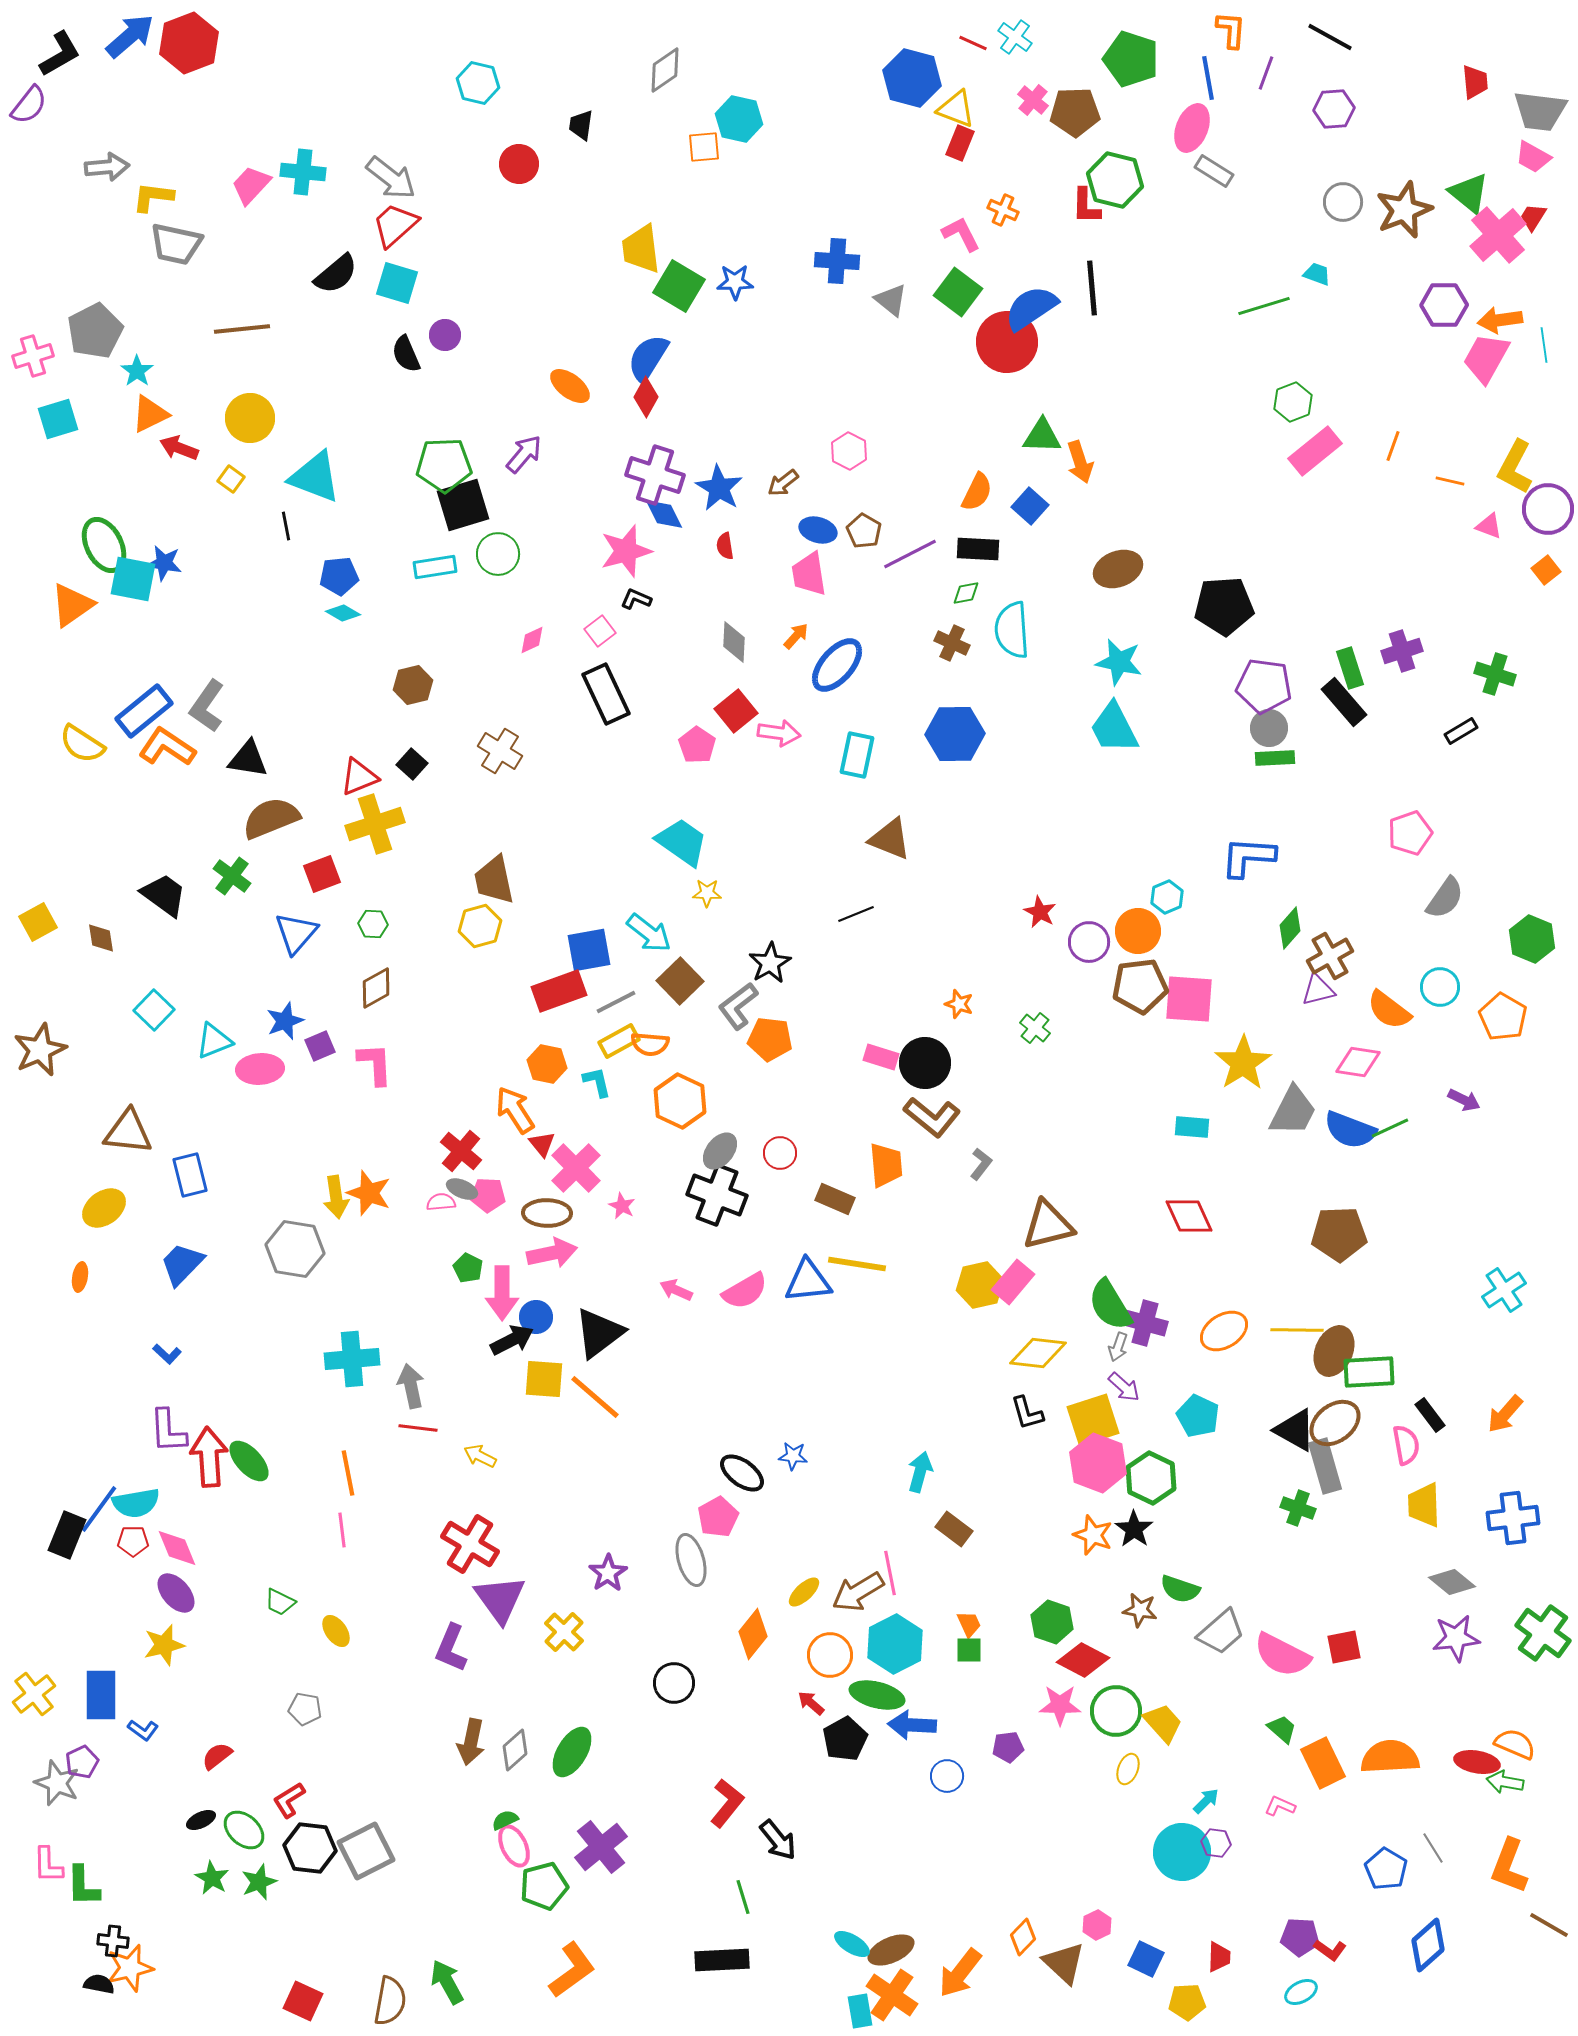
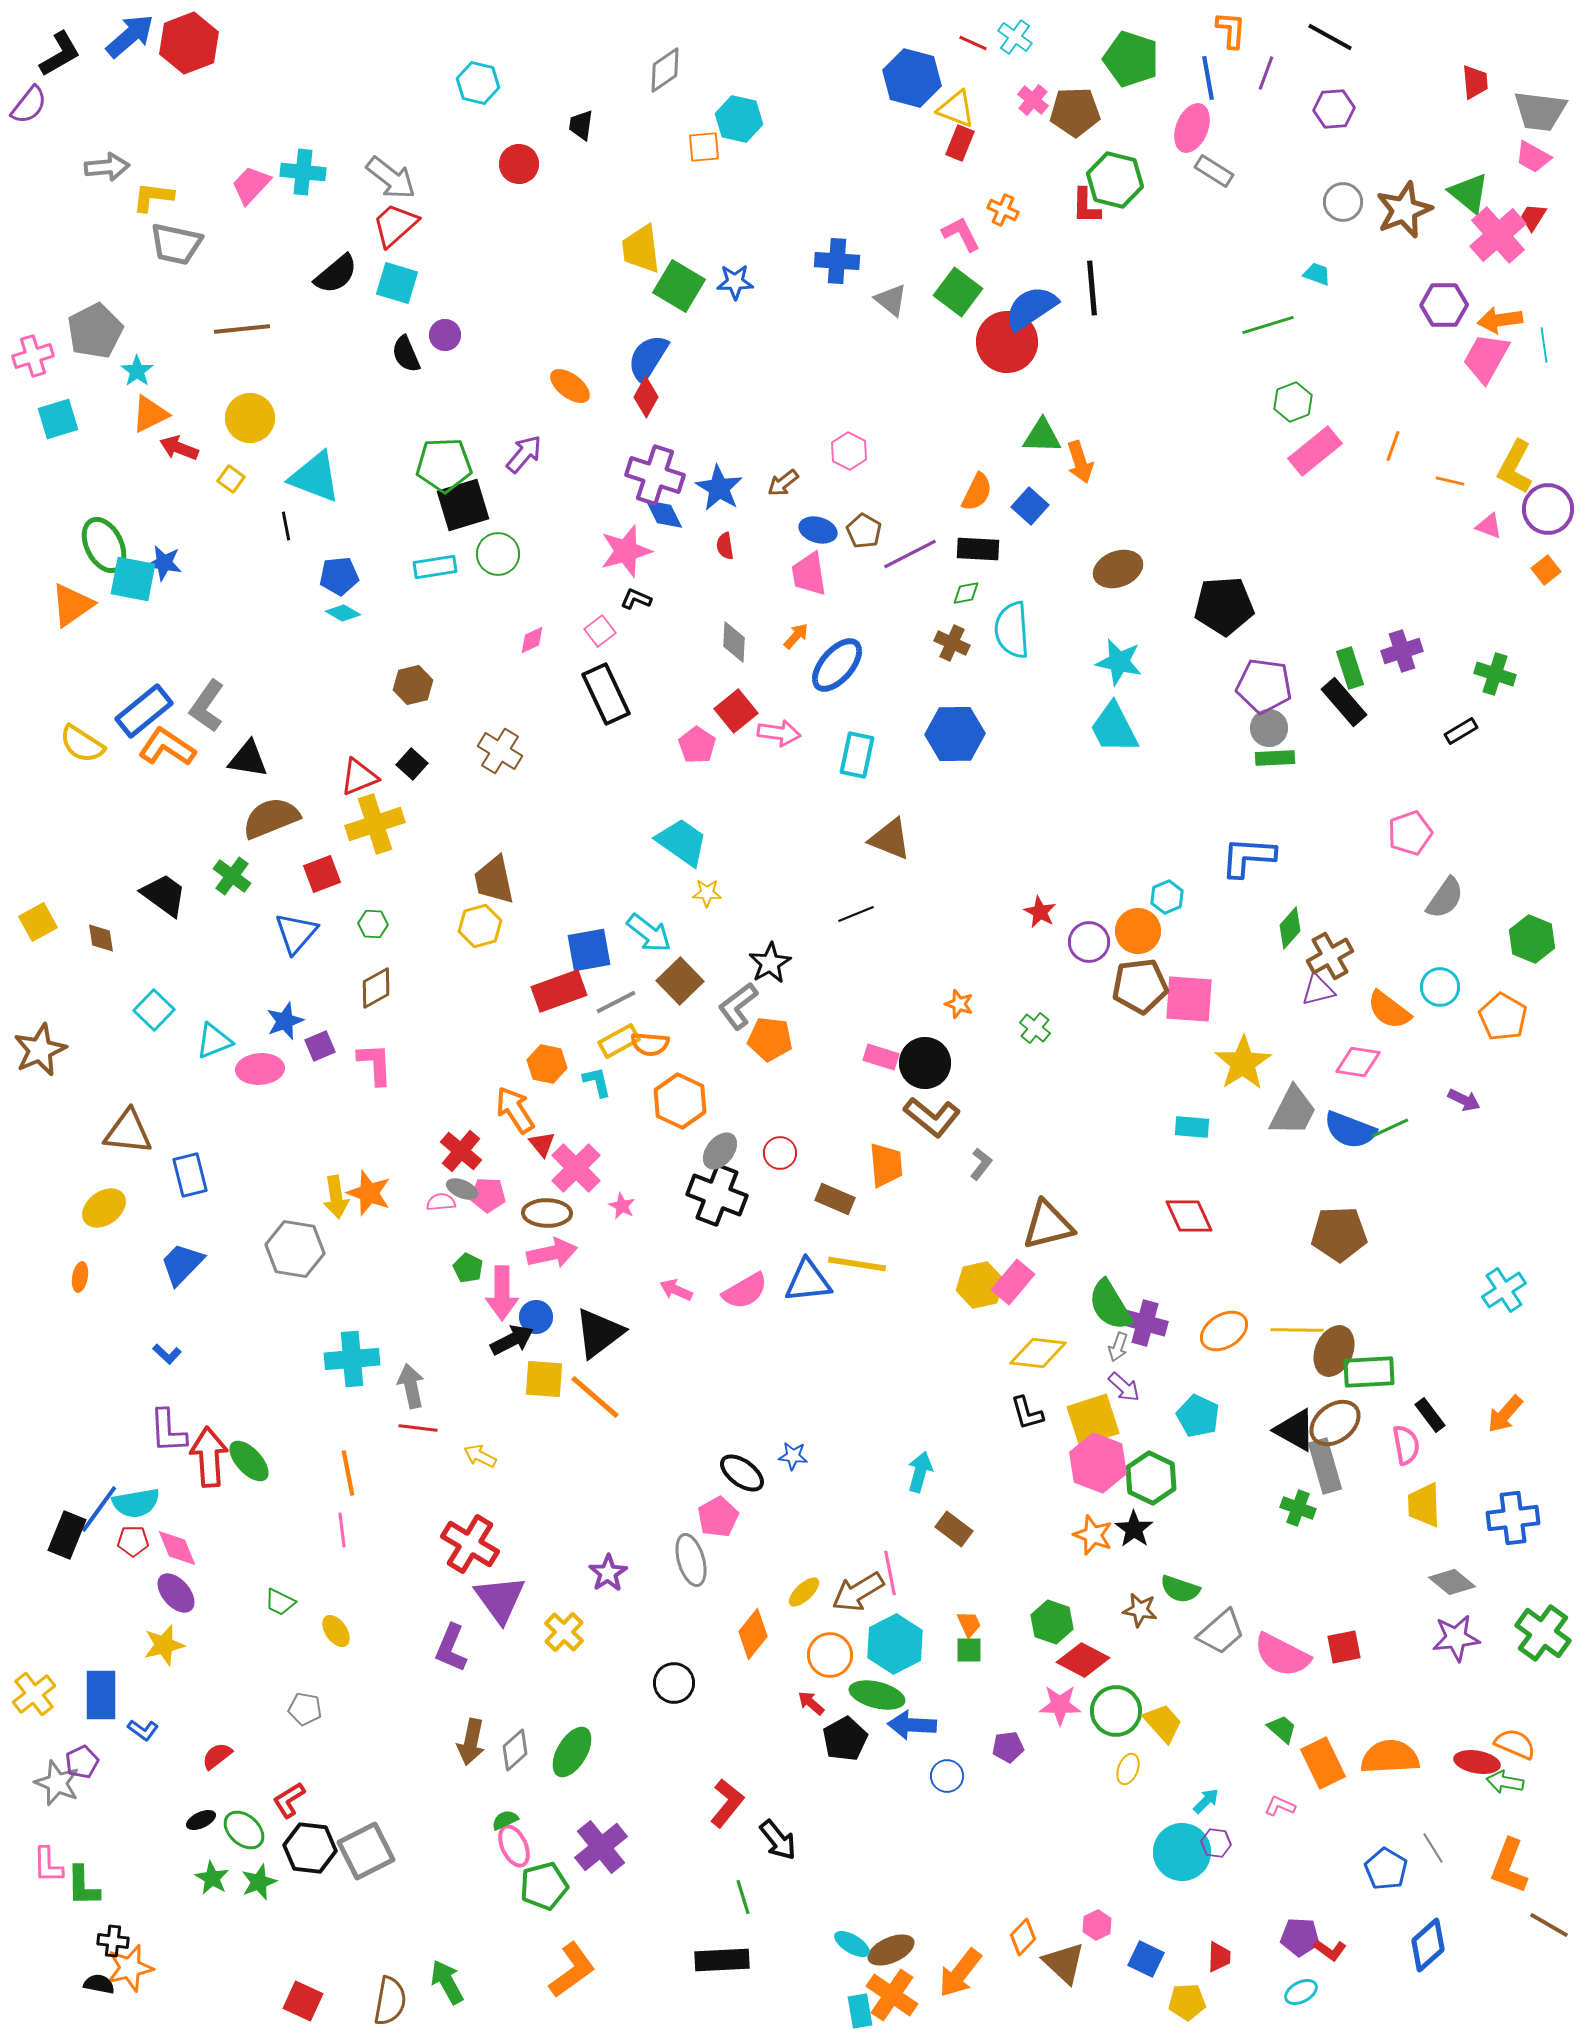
green line at (1264, 306): moved 4 px right, 19 px down
